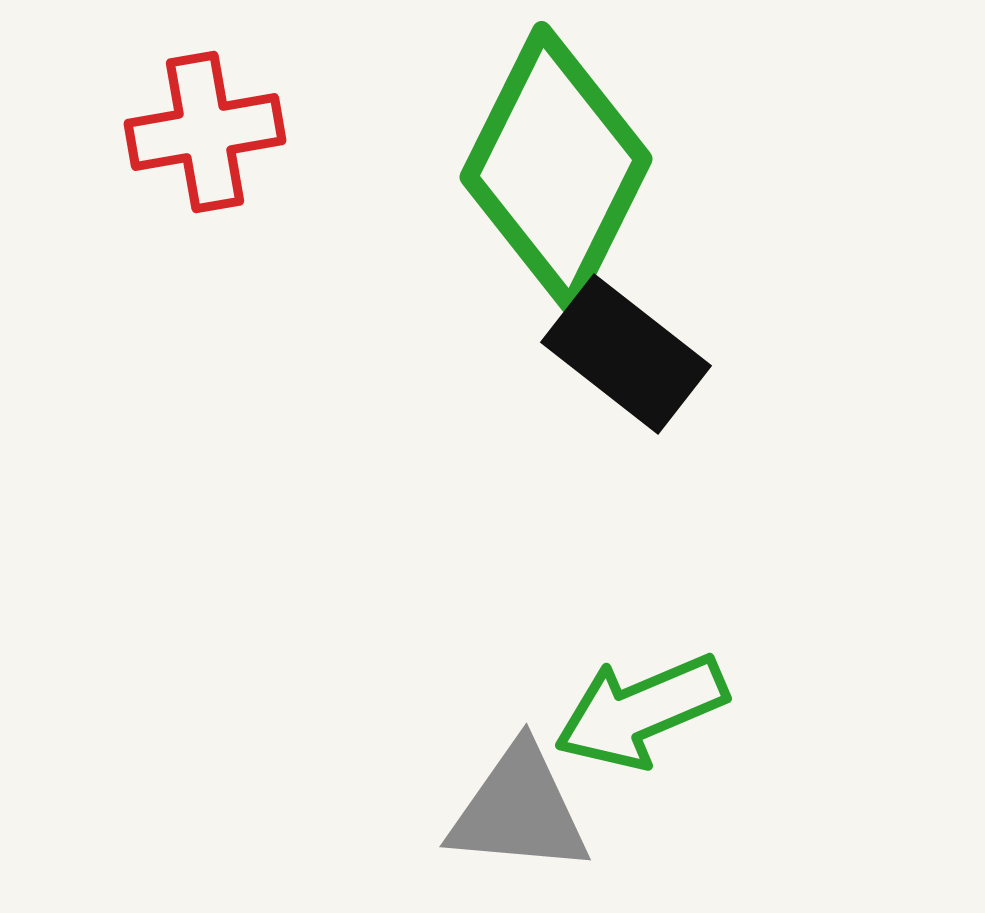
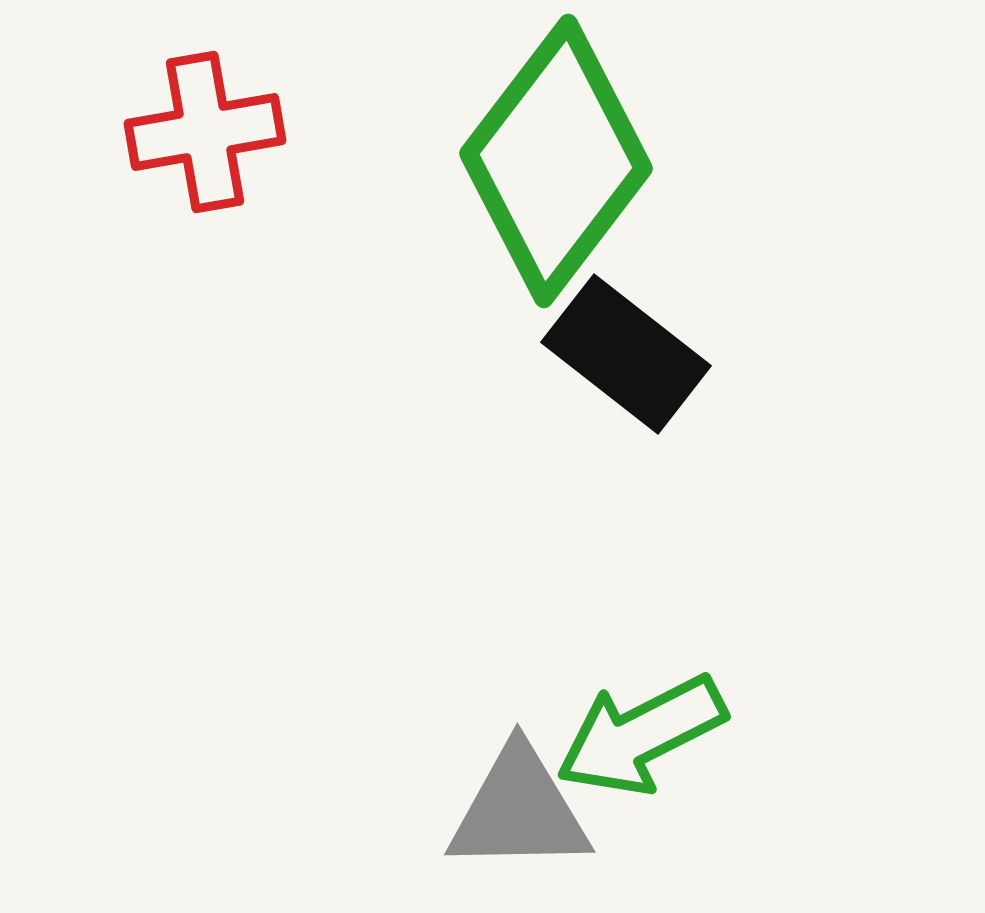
green diamond: moved 7 px up; rotated 11 degrees clockwise
green arrow: moved 24 px down; rotated 4 degrees counterclockwise
gray triangle: rotated 6 degrees counterclockwise
